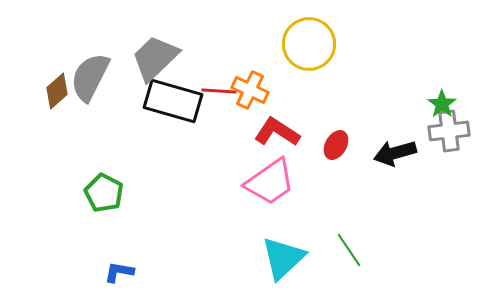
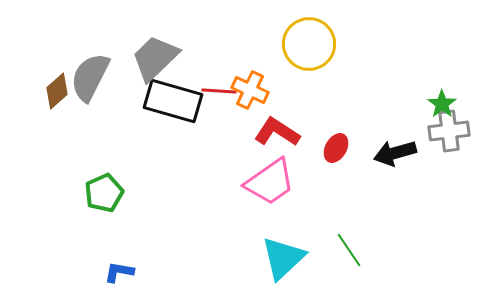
red ellipse: moved 3 px down
green pentagon: rotated 21 degrees clockwise
